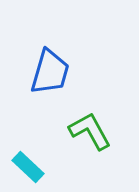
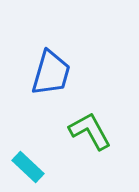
blue trapezoid: moved 1 px right, 1 px down
